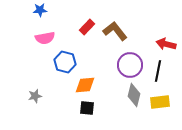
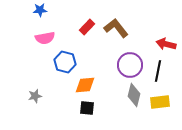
brown L-shape: moved 1 px right, 3 px up
